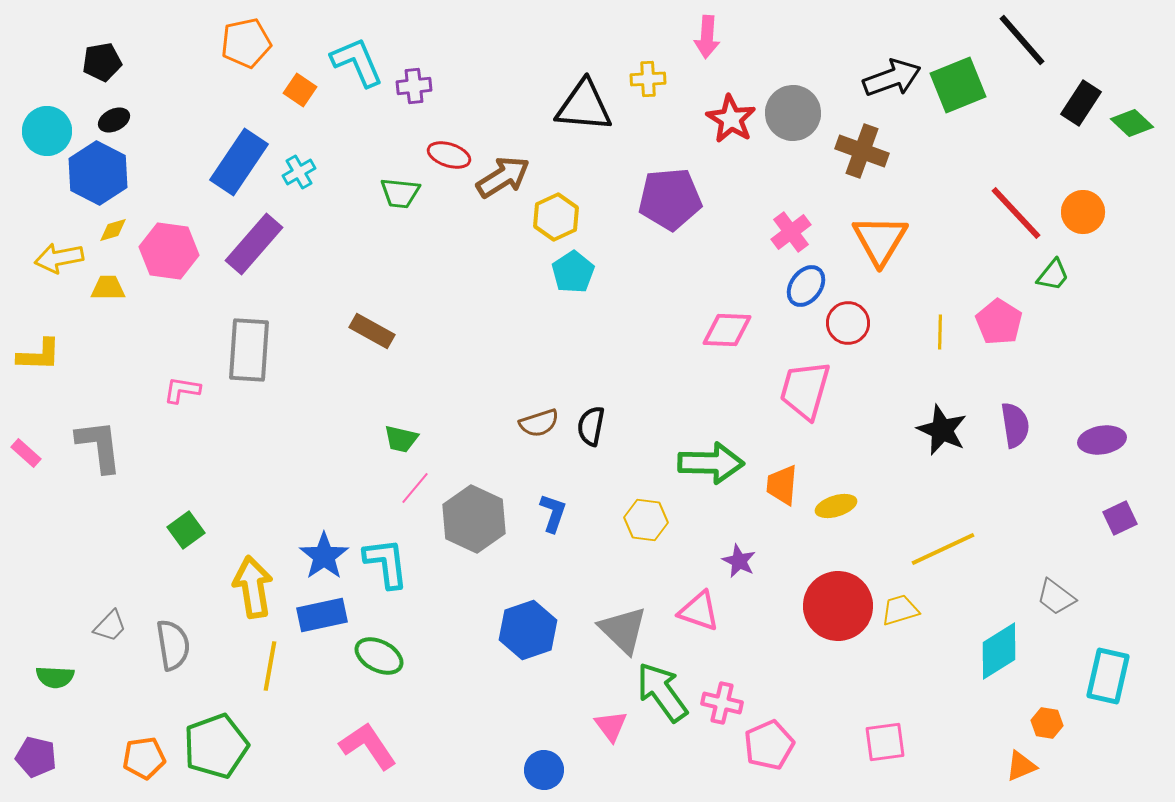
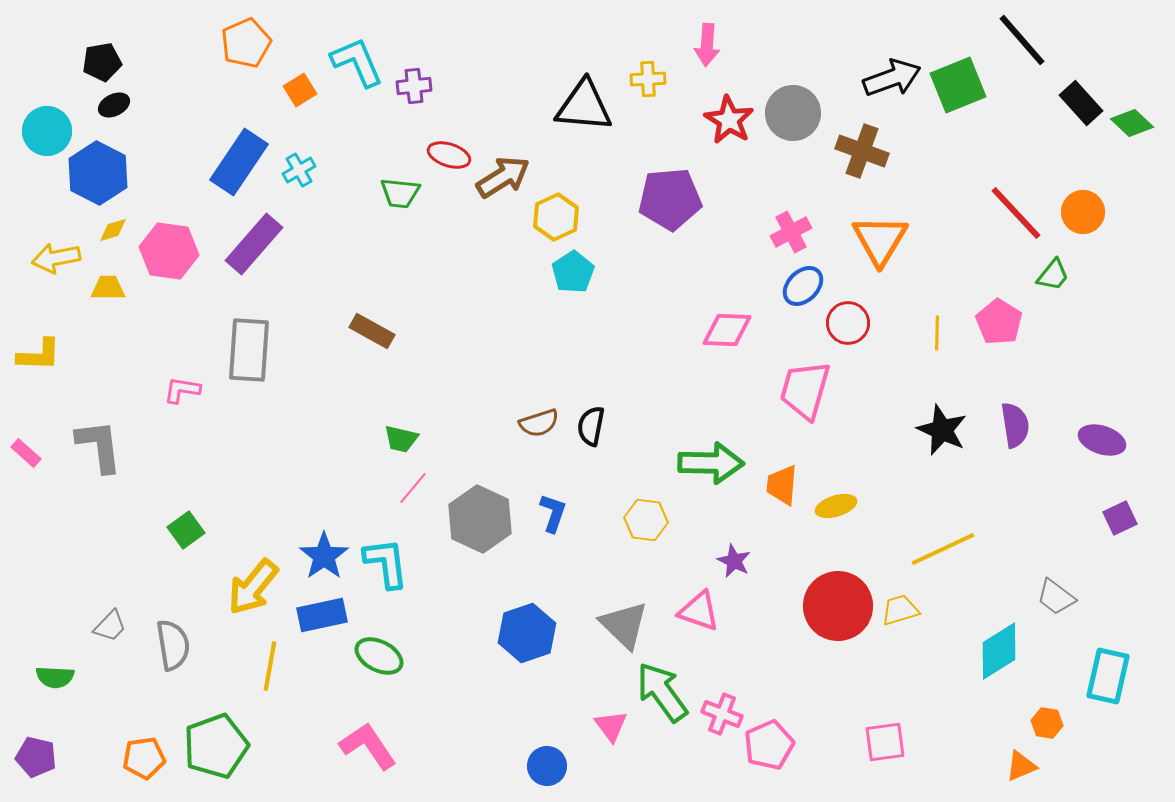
pink arrow at (707, 37): moved 8 px down
orange pentagon at (246, 43): rotated 12 degrees counterclockwise
orange square at (300, 90): rotated 24 degrees clockwise
black rectangle at (1081, 103): rotated 75 degrees counterclockwise
red star at (731, 119): moved 2 px left, 1 px down
black ellipse at (114, 120): moved 15 px up
cyan cross at (299, 172): moved 2 px up
pink cross at (791, 232): rotated 9 degrees clockwise
yellow arrow at (59, 258): moved 3 px left
blue ellipse at (806, 286): moved 3 px left; rotated 9 degrees clockwise
yellow line at (940, 332): moved 3 px left, 1 px down
purple ellipse at (1102, 440): rotated 27 degrees clockwise
pink line at (415, 488): moved 2 px left
gray hexagon at (474, 519): moved 6 px right
purple star at (739, 561): moved 5 px left
yellow arrow at (253, 587): rotated 132 degrees counterclockwise
blue hexagon at (528, 630): moved 1 px left, 3 px down
gray triangle at (623, 630): moved 1 px right, 5 px up
pink cross at (722, 703): moved 11 px down; rotated 9 degrees clockwise
blue circle at (544, 770): moved 3 px right, 4 px up
